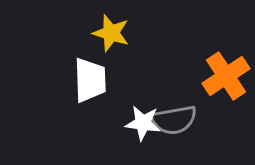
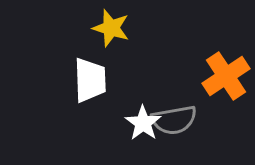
yellow star: moved 5 px up
white star: rotated 27 degrees clockwise
